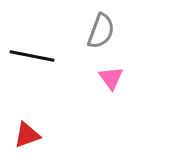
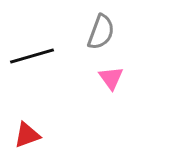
gray semicircle: moved 1 px down
black line: rotated 27 degrees counterclockwise
